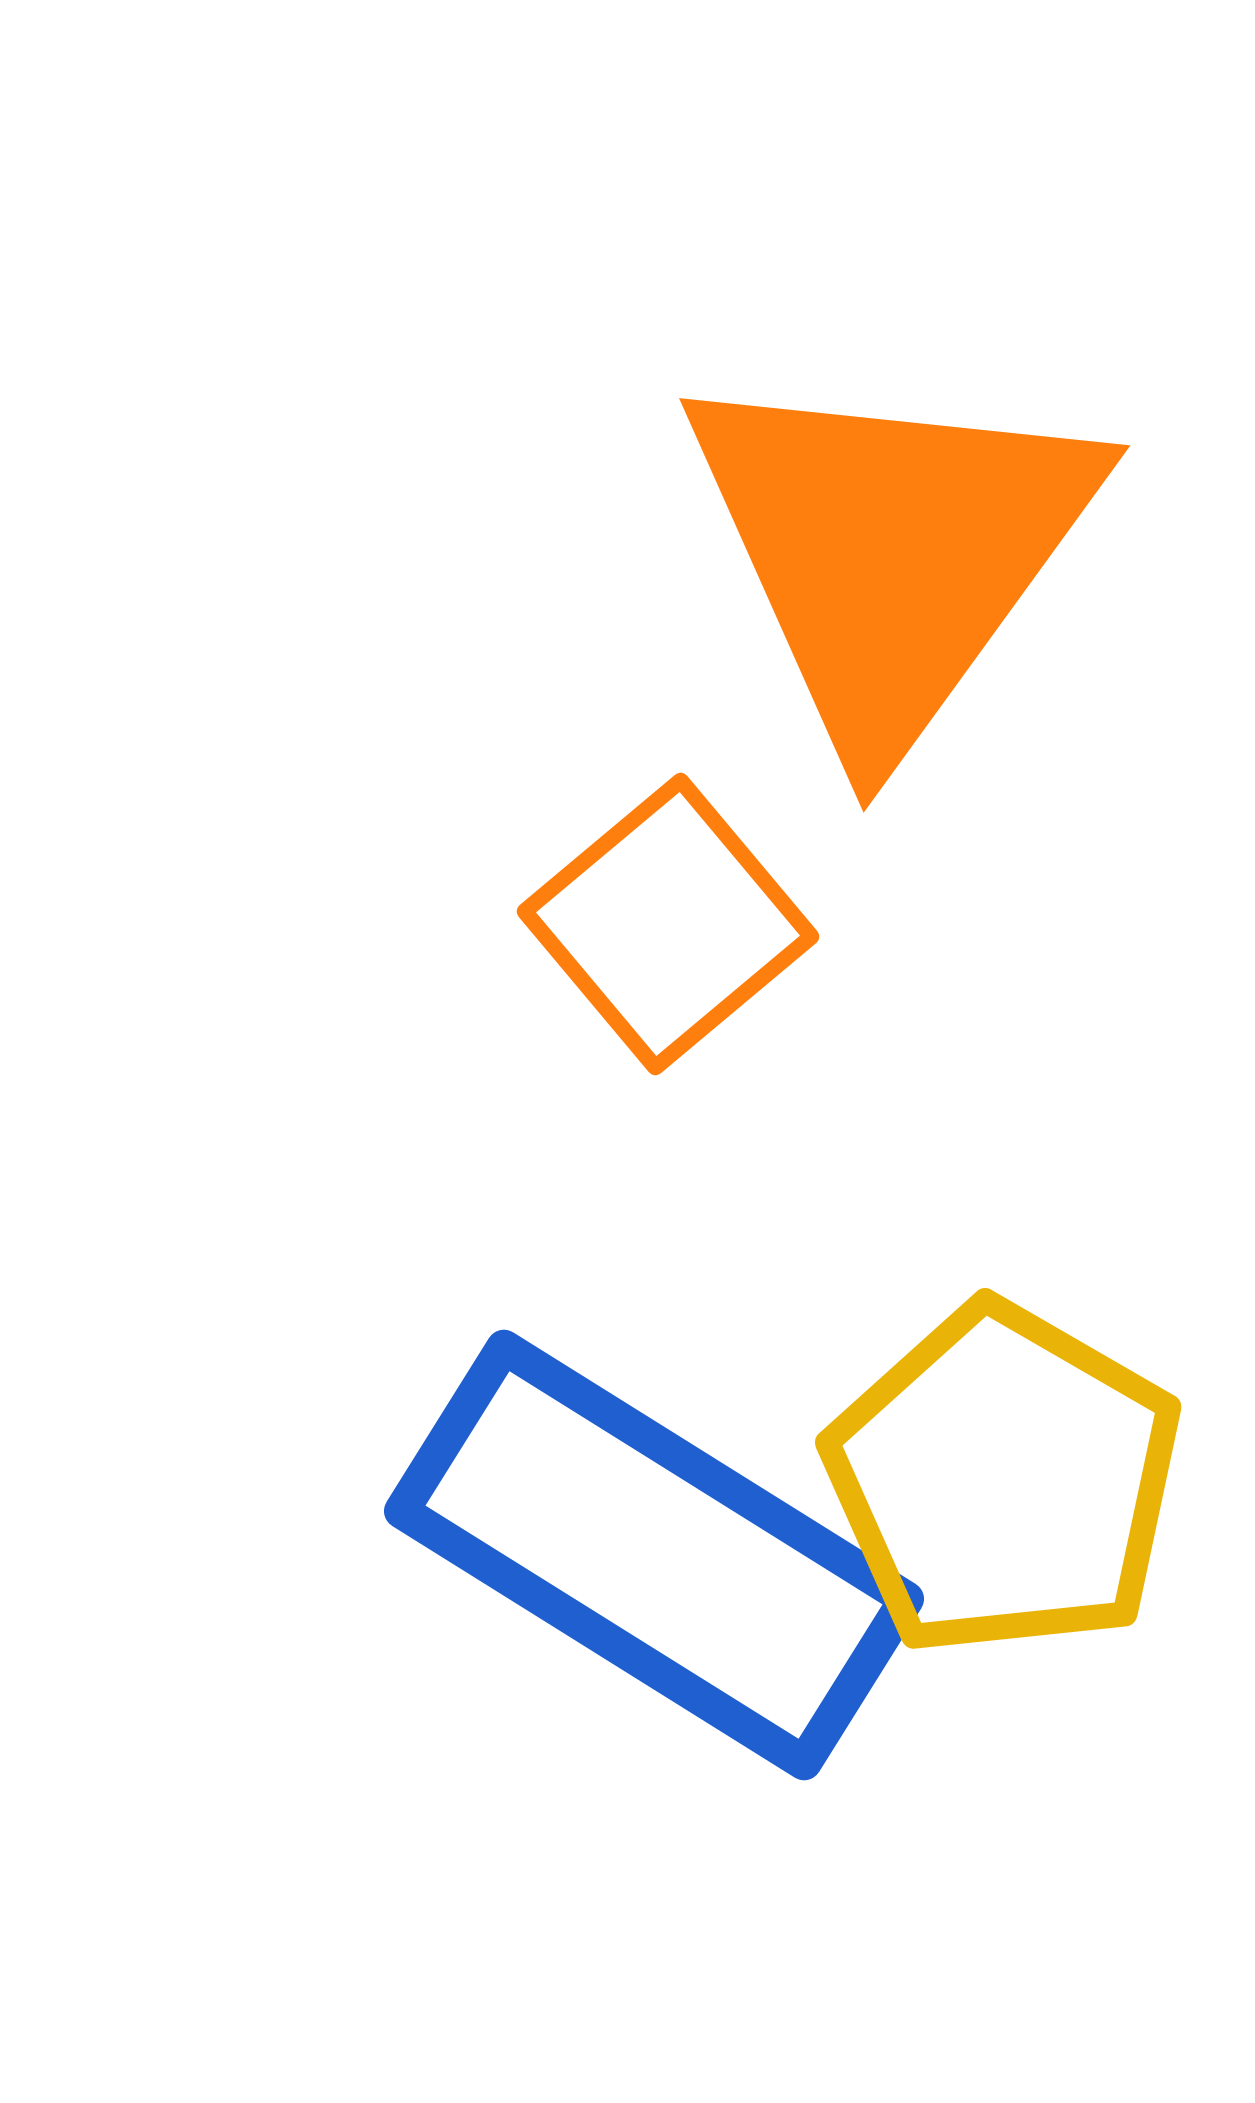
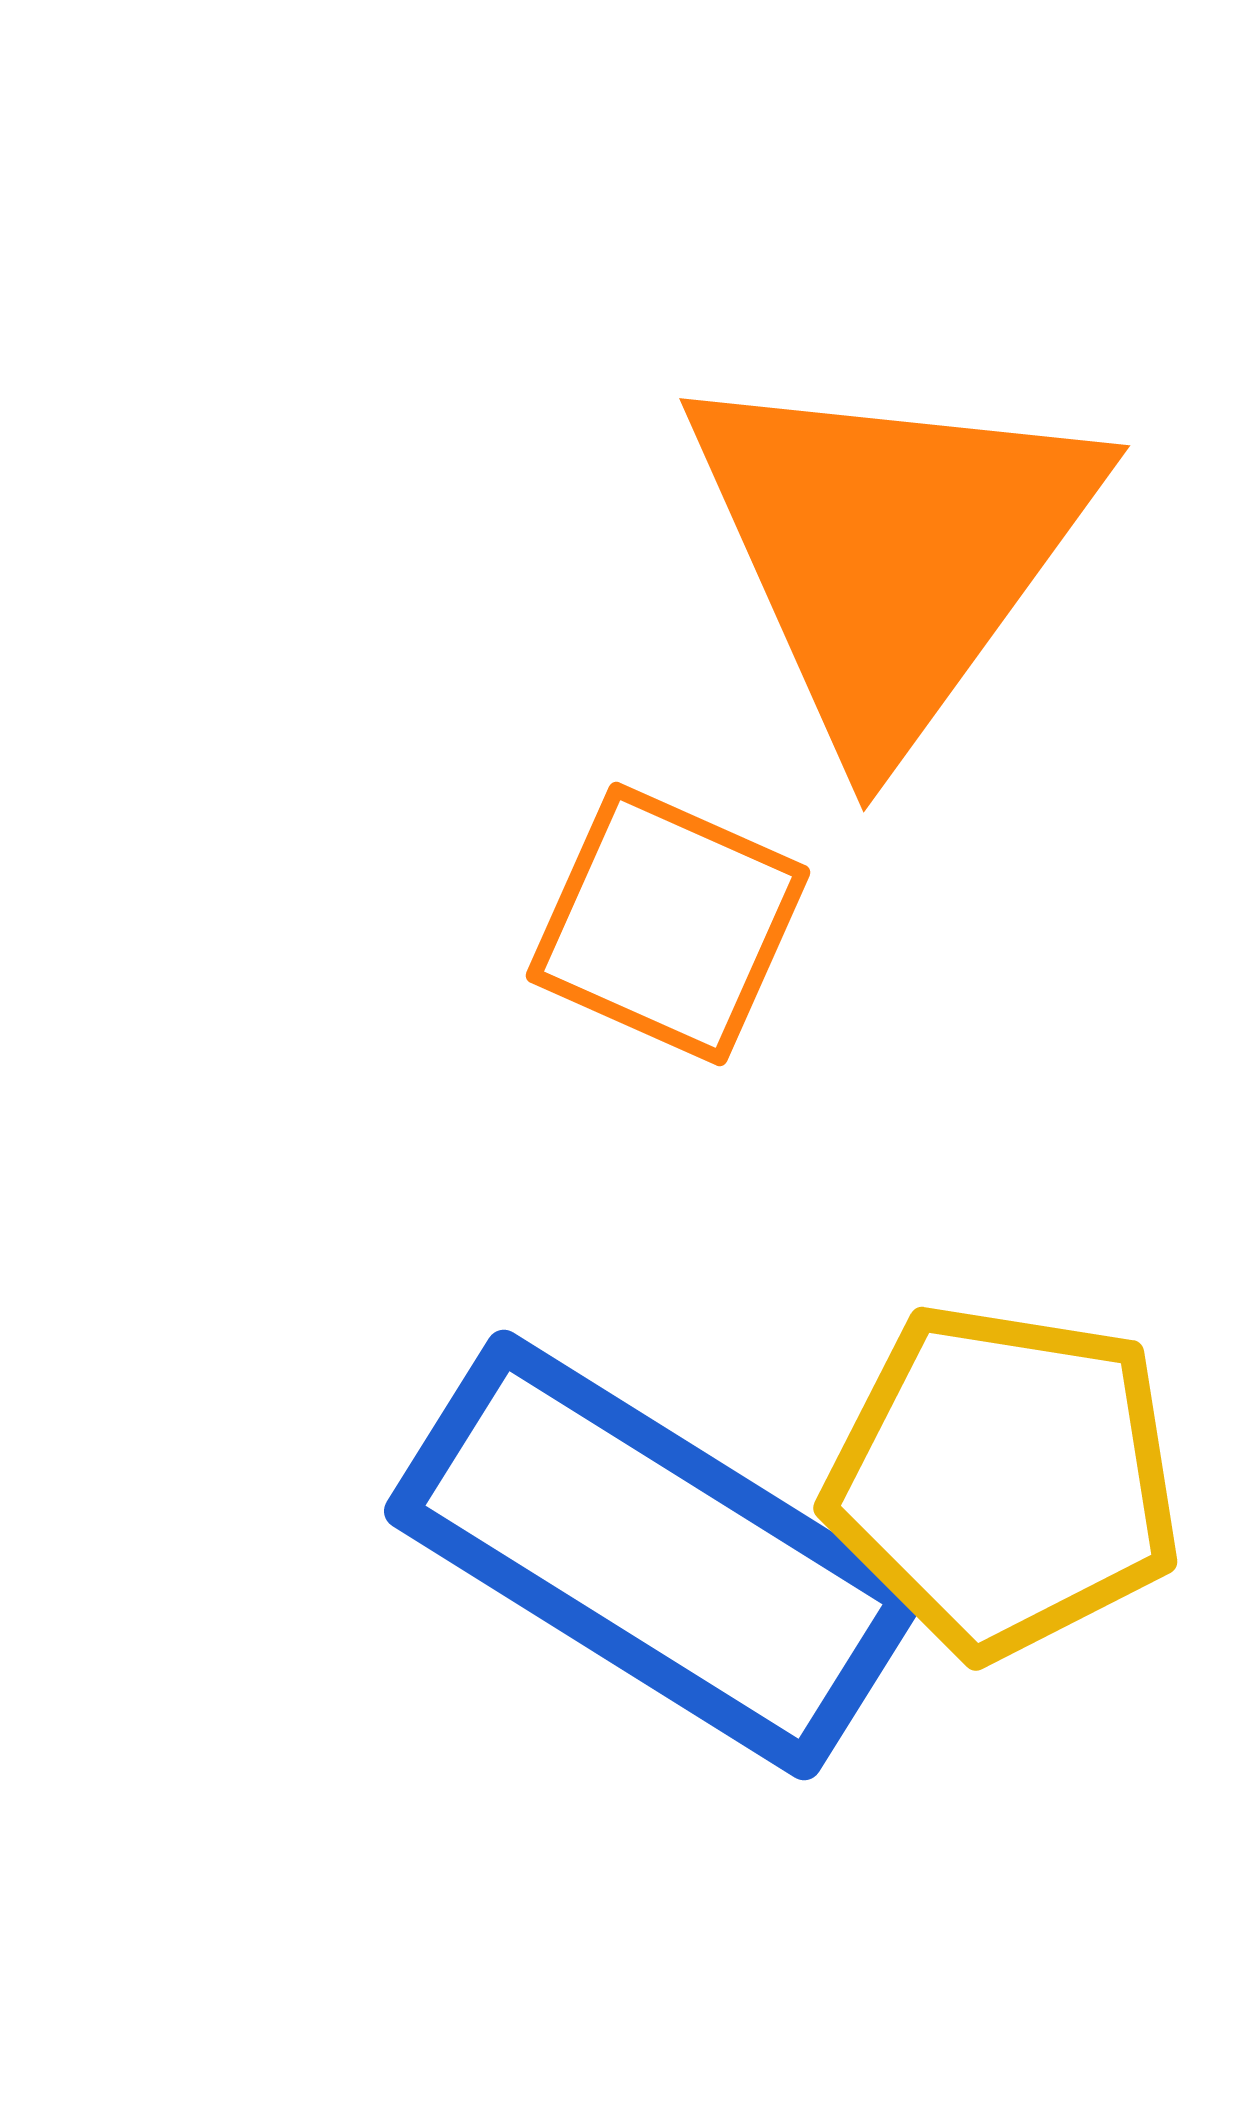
orange square: rotated 26 degrees counterclockwise
yellow pentagon: rotated 21 degrees counterclockwise
